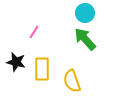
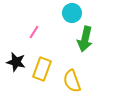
cyan circle: moved 13 px left
green arrow: rotated 125 degrees counterclockwise
yellow rectangle: rotated 20 degrees clockwise
